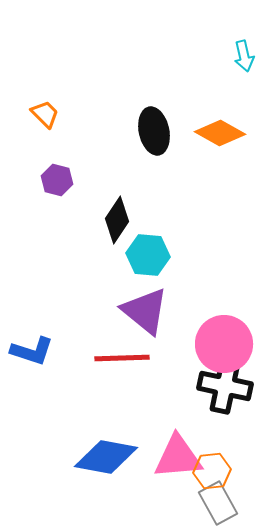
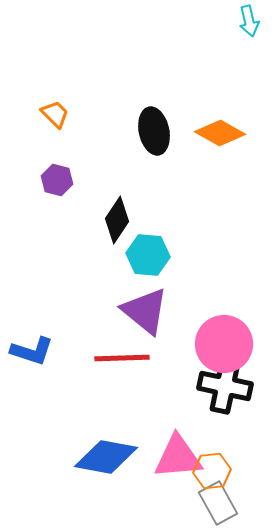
cyan arrow: moved 5 px right, 35 px up
orange trapezoid: moved 10 px right
